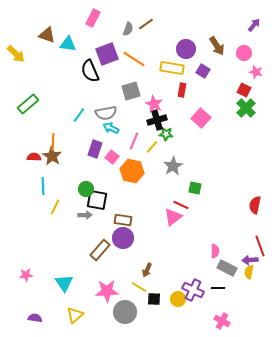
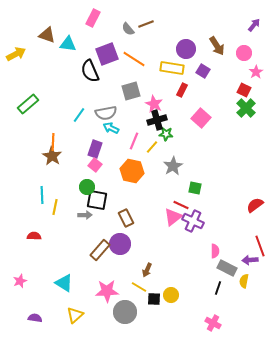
brown line at (146, 24): rotated 14 degrees clockwise
gray semicircle at (128, 29): rotated 120 degrees clockwise
yellow arrow at (16, 54): rotated 72 degrees counterclockwise
pink star at (256, 72): rotated 24 degrees clockwise
red rectangle at (182, 90): rotated 16 degrees clockwise
red semicircle at (34, 157): moved 79 px down
pink square at (112, 157): moved 17 px left, 8 px down
cyan line at (43, 186): moved 1 px left, 9 px down
green circle at (86, 189): moved 1 px right, 2 px up
red semicircle at (255, 205): rotated 42 degrees clockwise
yellow line at (55, 207): rotated 14 degrees counterclockwise
brown rectangle at (123, 220): moved 3 px right, 2 px up; rotated 54 degrees clockwise
purple circle at (123, 238): moved 3 px left, 6 px down
yellow semicircle at (249, 272): moved 5 px left, 9 px down
pink star at (26, 275): moved 6 px left, 6 px down; rotated 16 degrees counterclockwise
cyan triangle at (64, 283): rotated 24 degrees counterclockwise
black line at (218, 288): rotated 72 degrees counterclockwise
purple cross at (193, 290): moved 69 px up
yellow circle at (178, 299): moved 7 px left, 4 px up
pink cross at (222, 321): moved 9 px left, 2 px down
